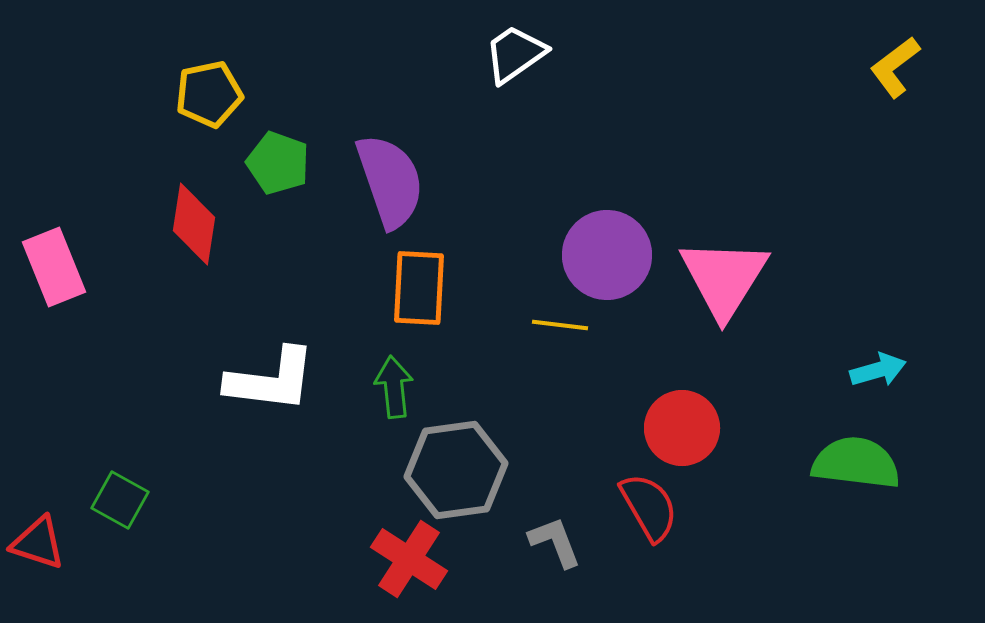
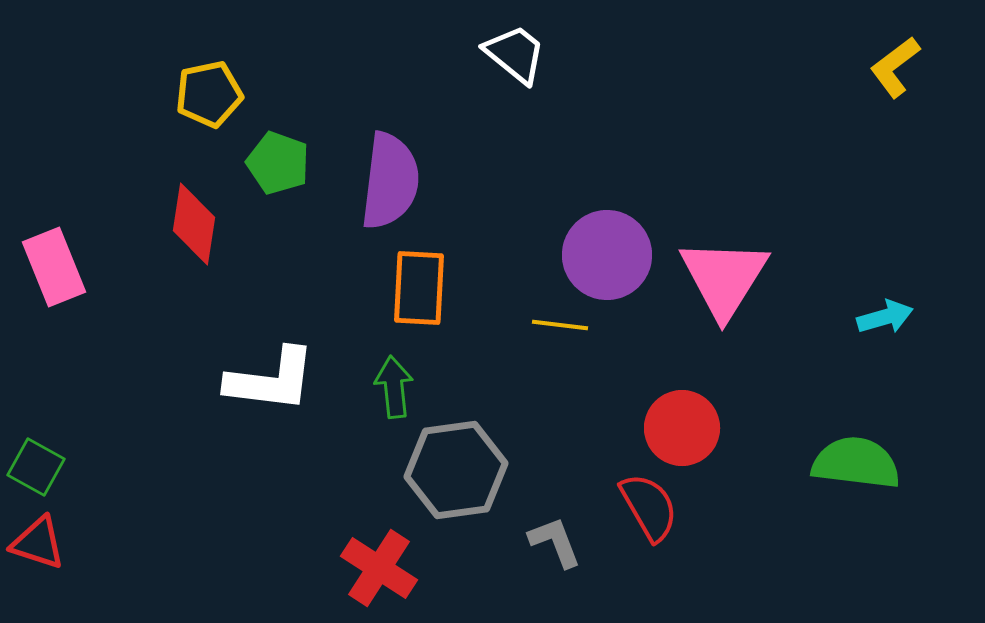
white trapezoid: rotated 74 degrees clockwise
purple semicircle: rotated 26 degrees clockwise
cyan arrow: moved 7 px right, 53 px up
green square: moved 84 px left, 33 px up
red cross: moved 30 px left, 9 px down
